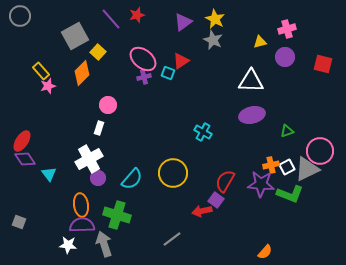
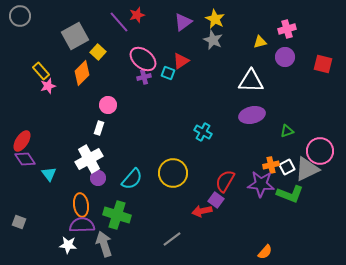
purple line at (111, 19): moved 8 px right, 3 px down
